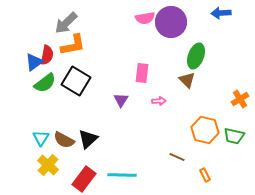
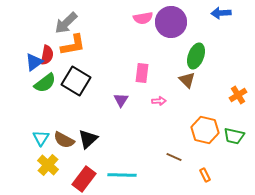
pink semicircle: moved 2 px left
orange cross: moved 2 px left, 4 px up
brown line: moved 3 px left
